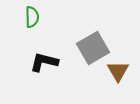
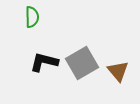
gray square: moved 11 px left, 15 px down
brown triangle: rotated 10 degrees counterclockwise
